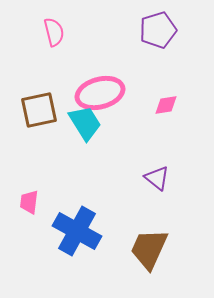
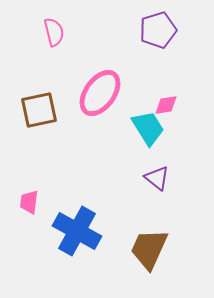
pink ellipse: rotated 39 degrees counterclockwise
cyan trapezoid: moved 63 px right, 5 px down
